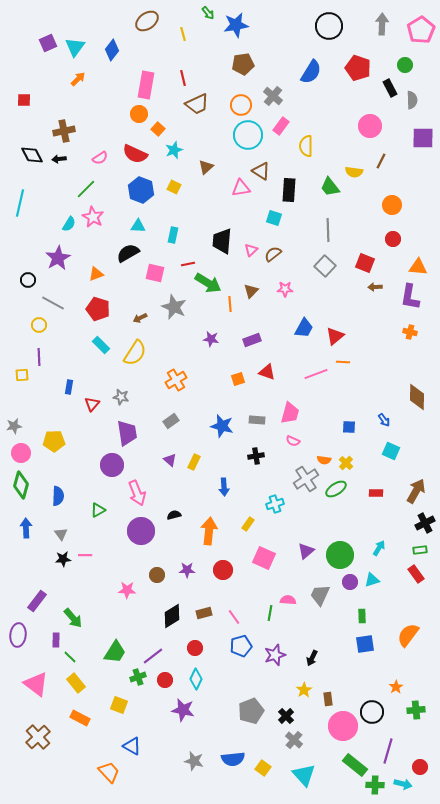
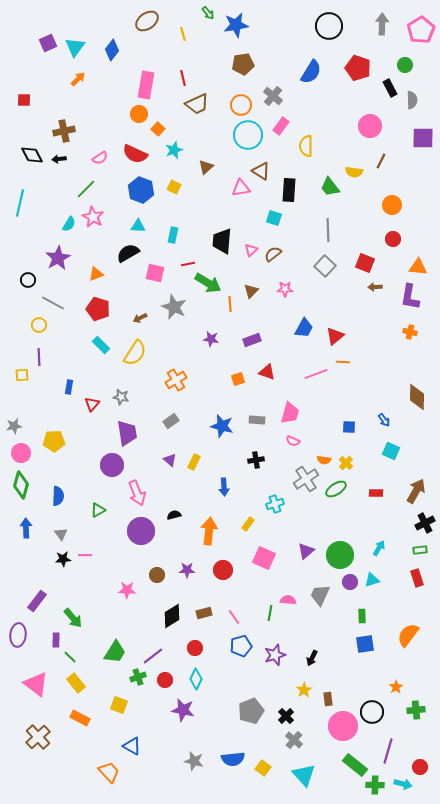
black cross at (256, 456): moved 4 px down
red rectangle at (416, 574): moved 1 px right, 4 px down; rotated 18 degrees clockwise
